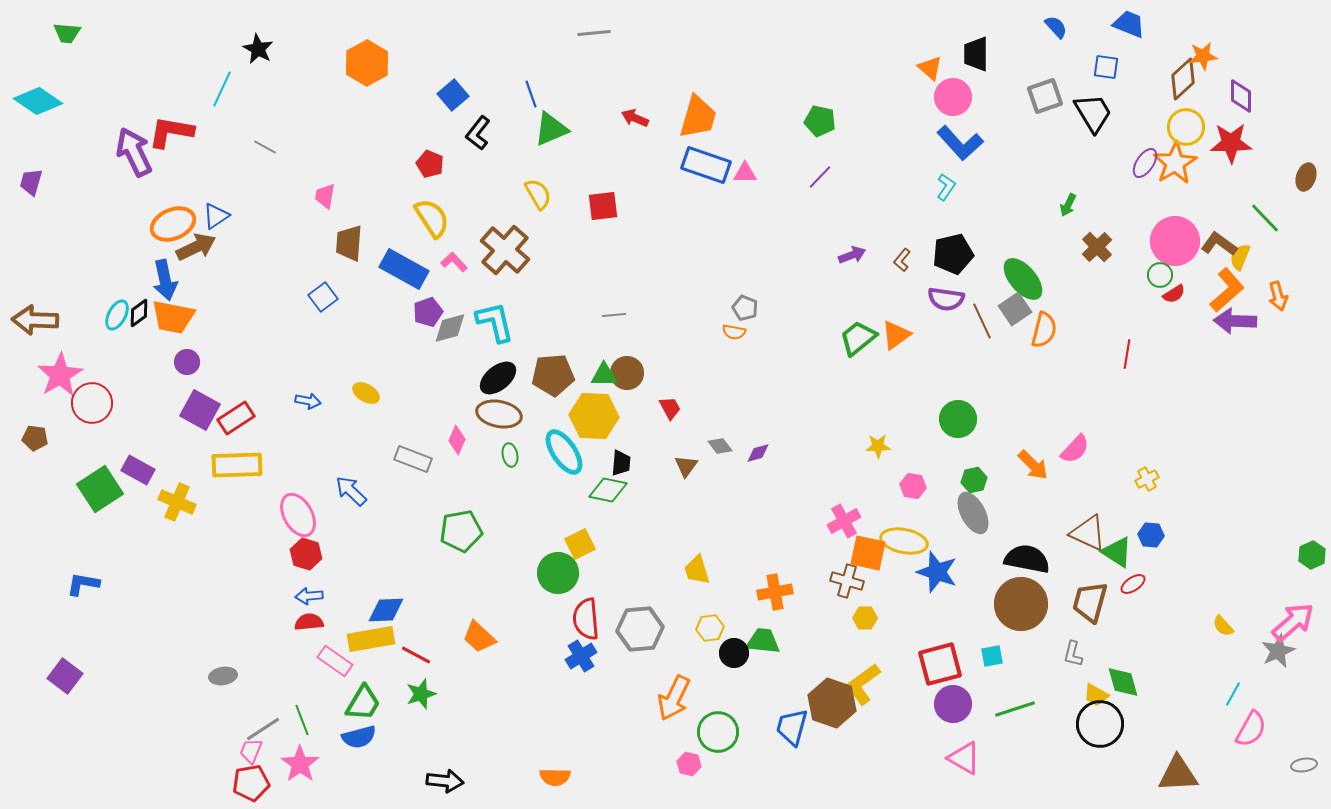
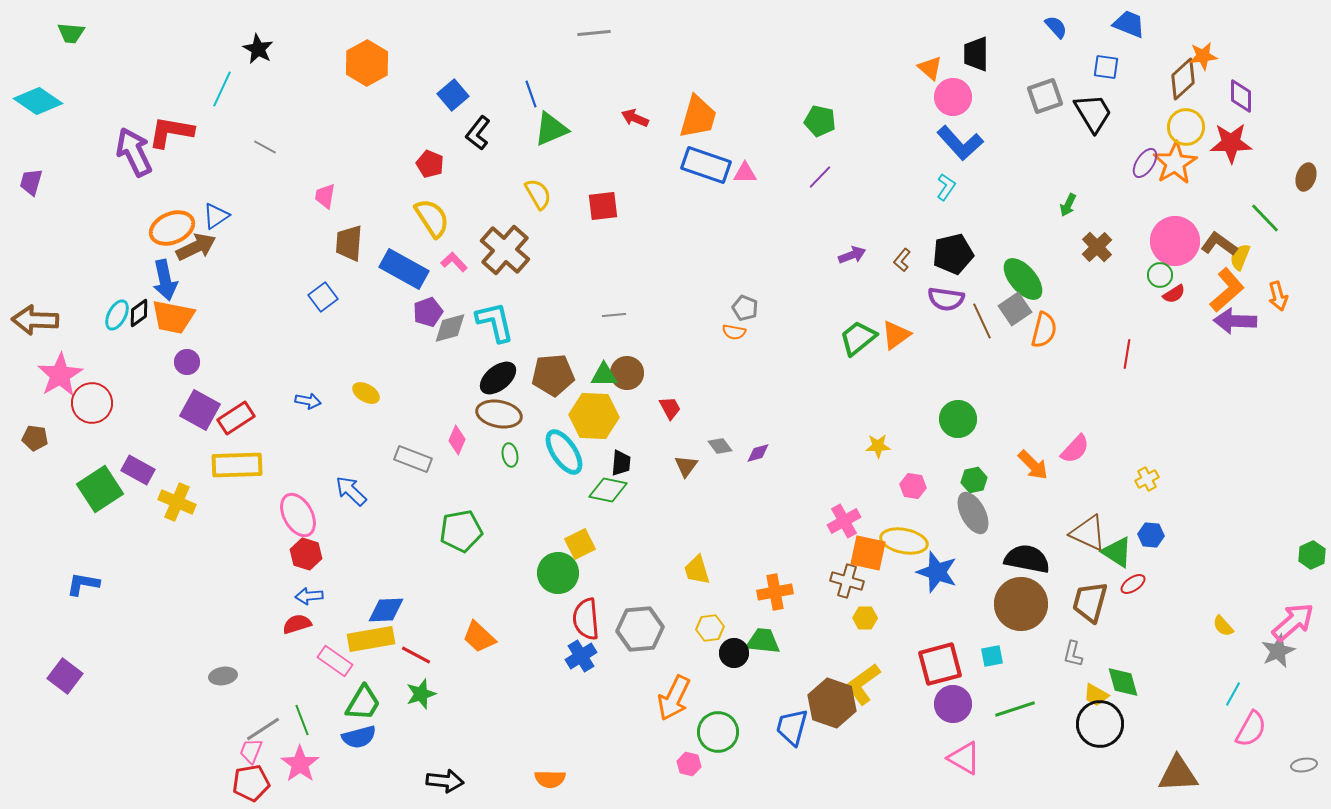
green trapezoid at (67, 33): moved 4 px right
orange ellipse at (173, 224): moved 1 px left, 4 px down
red semicircle at (309, 622): moved 12 px left, 2 px down; rotated 12 degrees counterclockwise
orange semicircle at (555, 777): moved 5 px left, 2 px down
